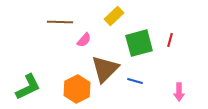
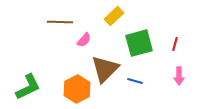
red line: moved 5 px right, 4 px down
pink arrow: moved 16 px up
